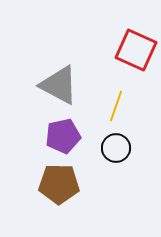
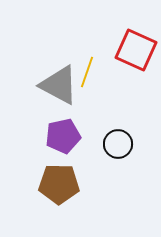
yellow line: moved 29 px left, 34 px up
black circle: moved 2 px right, 4 px up
